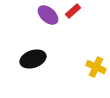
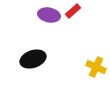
purple ellipse: moved 1 px right; rotated 30 degrees counterclockwise
